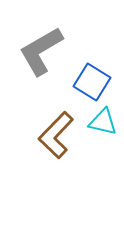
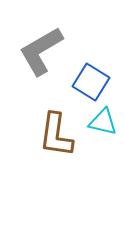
blue square: moved 1 px left
brown L-shape: rotated 36 degrees counterclockwise
